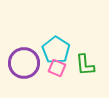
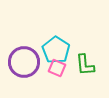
purple circle: moved 1 px up
